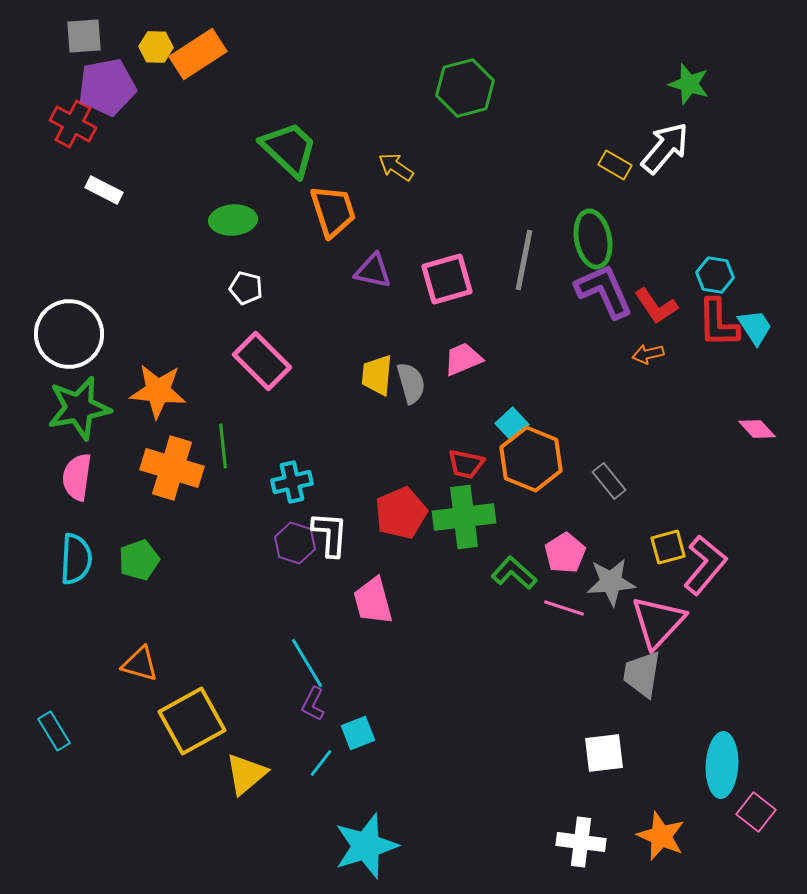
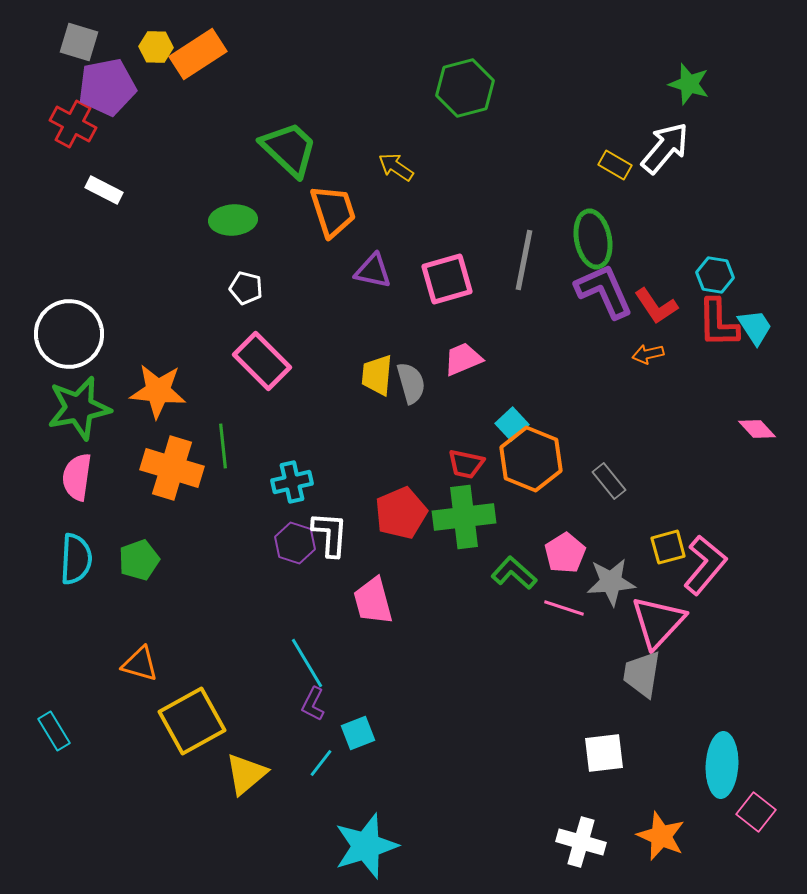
gray square at (84, 36): moved 5 px left, 6 px down; rotated 21 degrees clockwise
white cross at (581, 842): rotated 9 degrees clockwise
